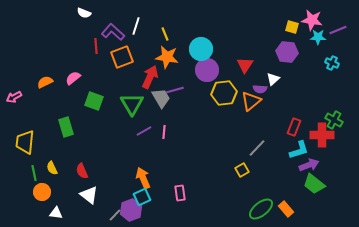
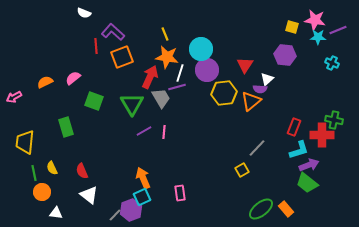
pink star at (312, 20): moved 3 px right
white line at (136, 26): moved 44 px right, 47 px down
purple hexagon at (287, 52): moved 2 px left, 3 px down
white triangle at (273, 79): moved 6 px left
purple line at (175, 90): moved 2 px right, 3 px up
green cross at (334, 120): rotated 18 degrees counterclockwise
green trapezoid at (314, 184): moved 7 px left, 1 px up
